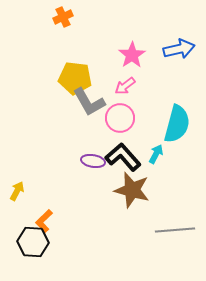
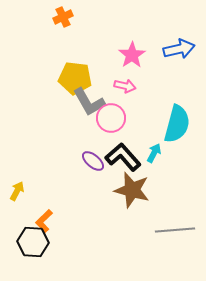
pink arrow: rotated 130 degrees counterclockwise
pink circle: moved 9 px left
cyan arrow: moved 2 px left, 1 px up
purple ellipse: rotated 30 degrees clockwise
